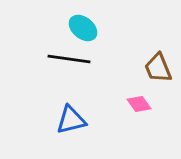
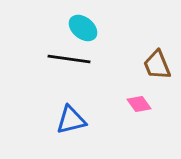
brown trapezoid: moved 1 px left, 3 px up
